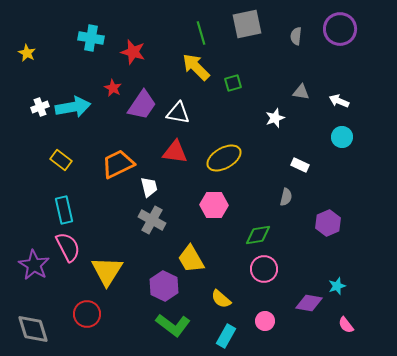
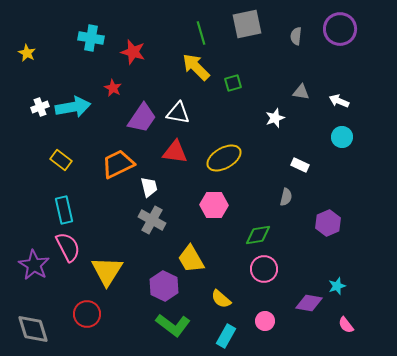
purple trapezoid at (142, 105): moved 13 px down
